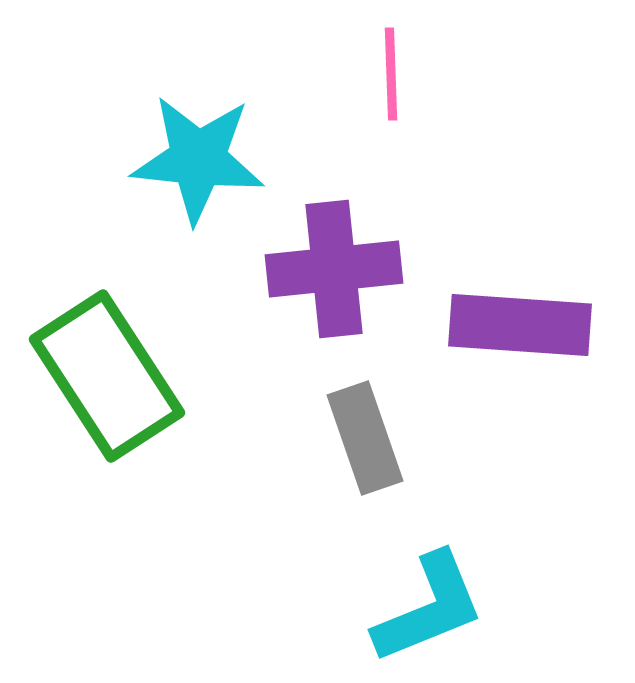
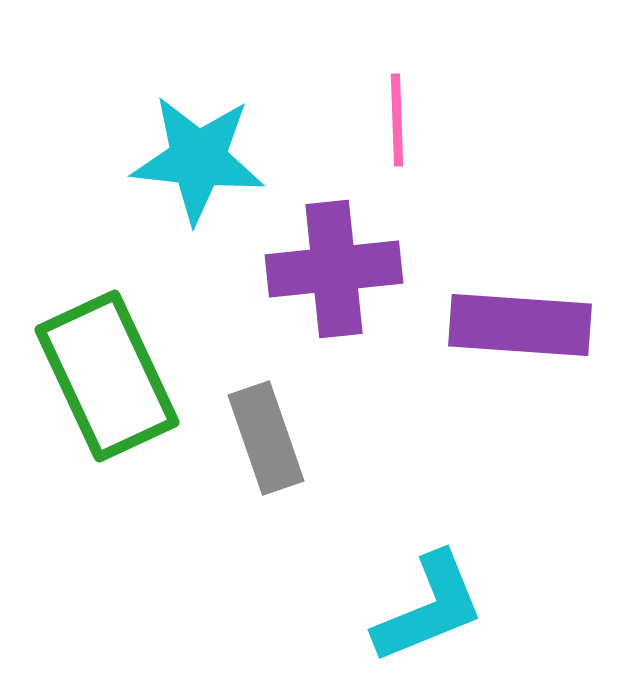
pink line: moved 6 px right, 46 px down
green rectangle: rotated 8 degrees clockwise
gray rectangle: moved 99 px left
